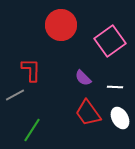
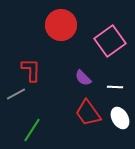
gray line: moved 1 px right, 1 px up
